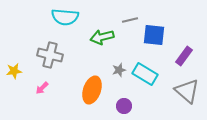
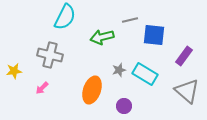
cyan semicircle: rotated 68 degrees counterclockwise
